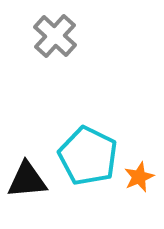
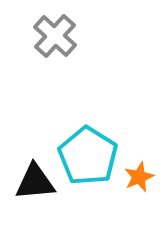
cyan pentagon: rotated 6 degrees clockwise
black triangle: moved 8 px right, 2 px down
